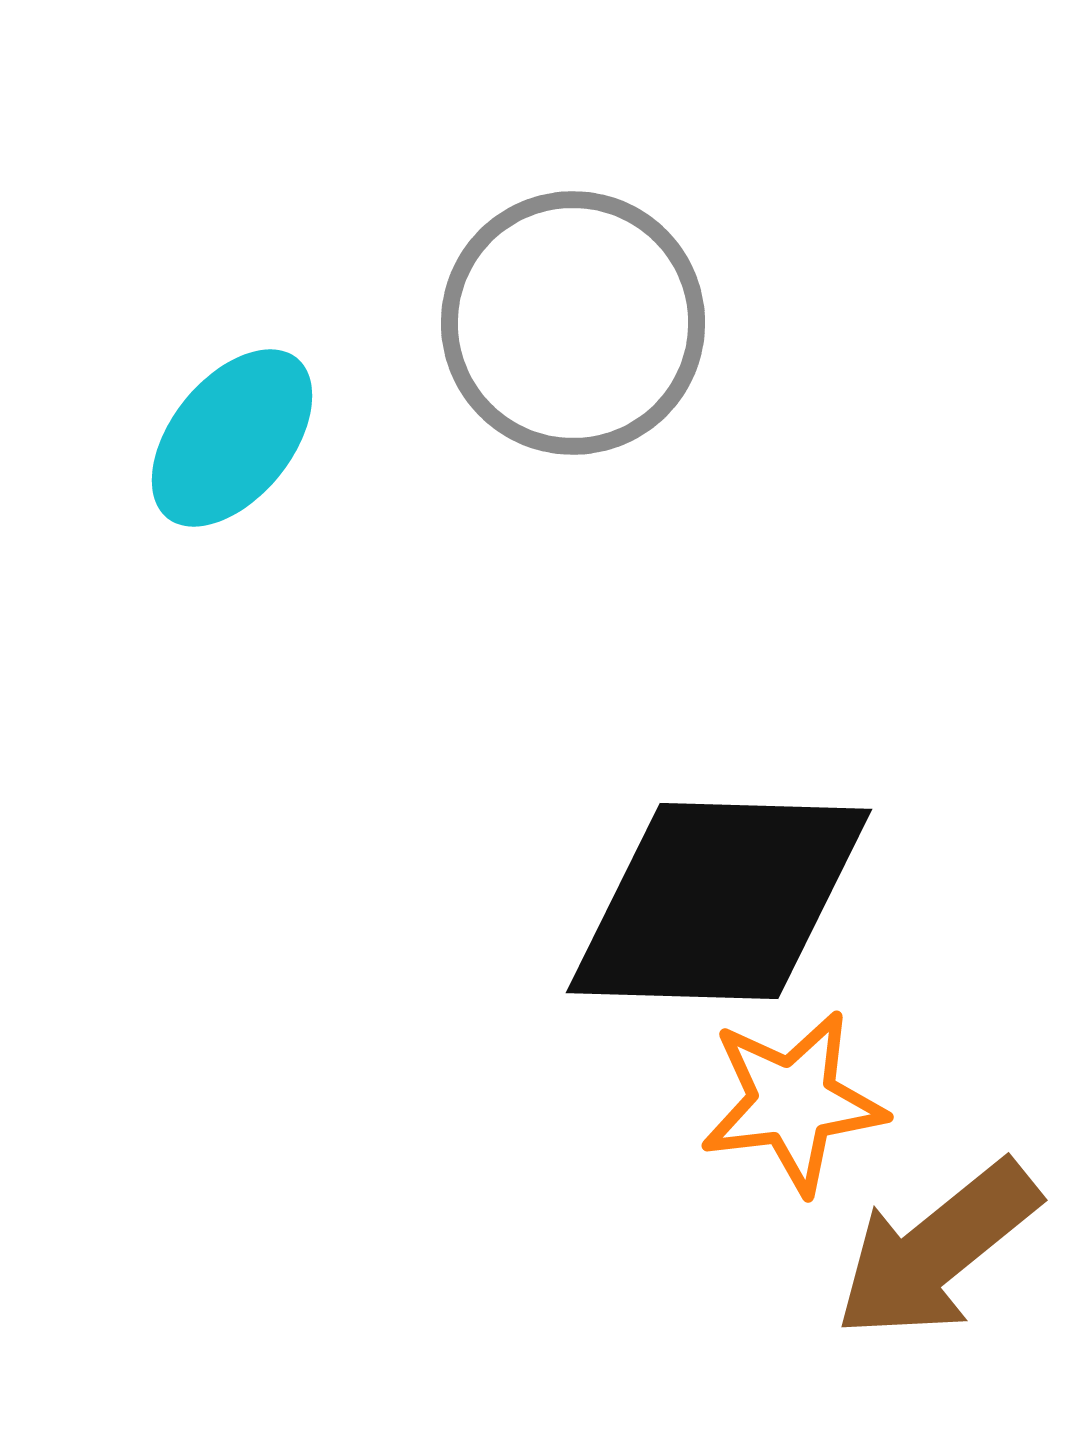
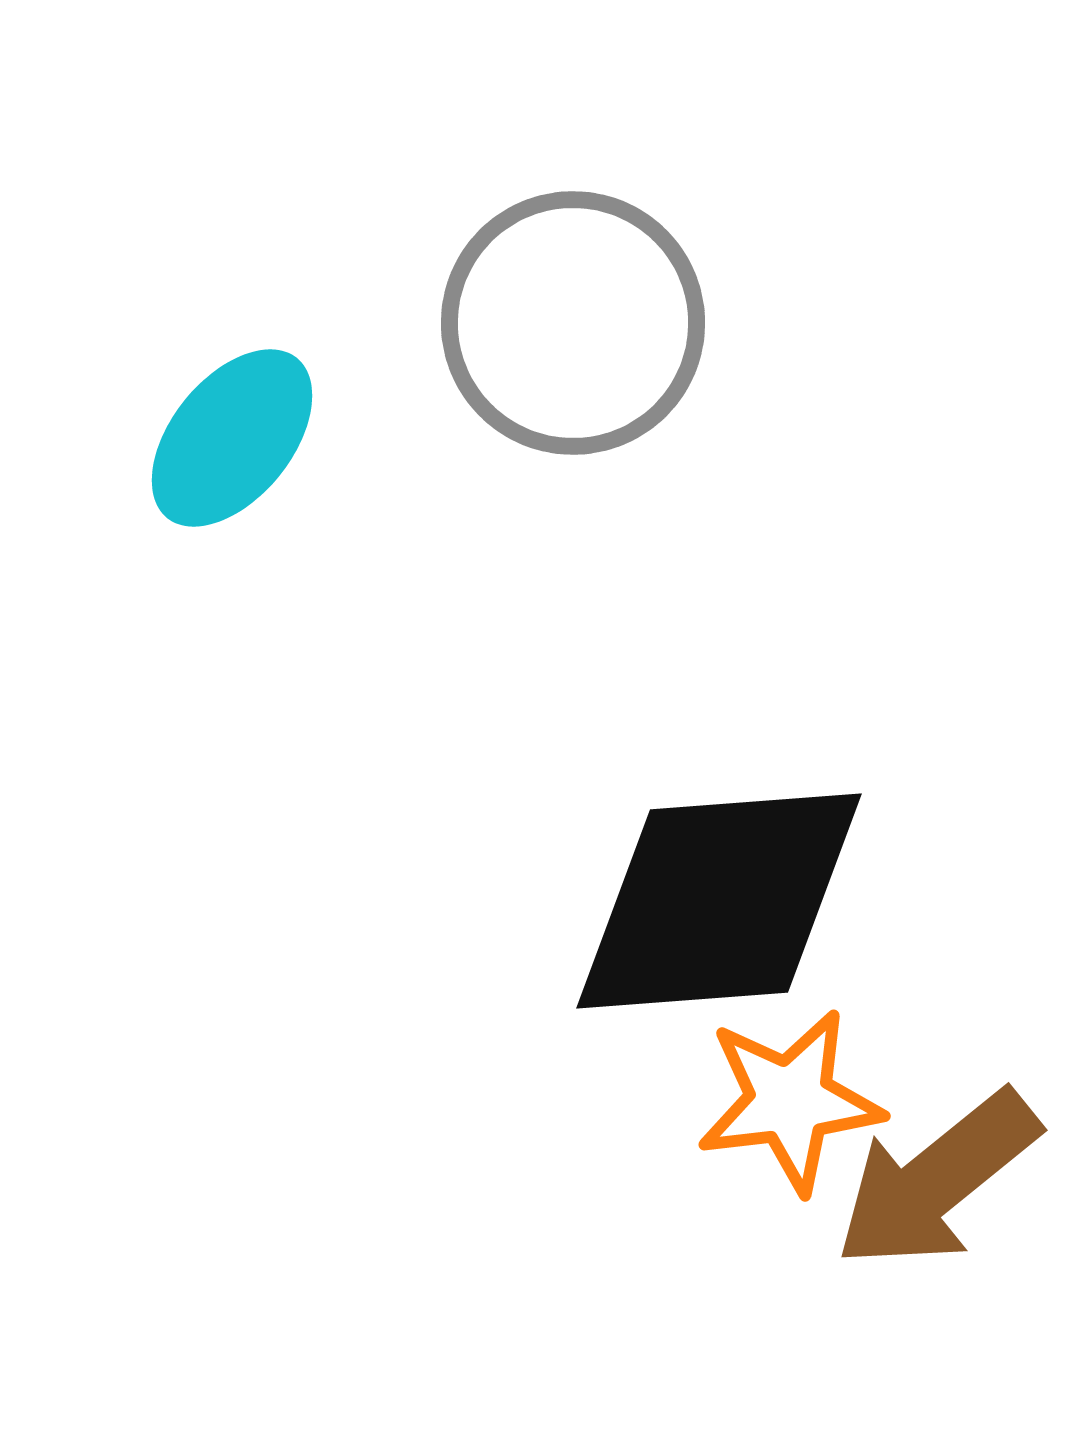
black diamond: rotated 6 degrees counterclockwise
orange star: moved 3 px left, 1 px up
brown arrow: moved 70 px up
